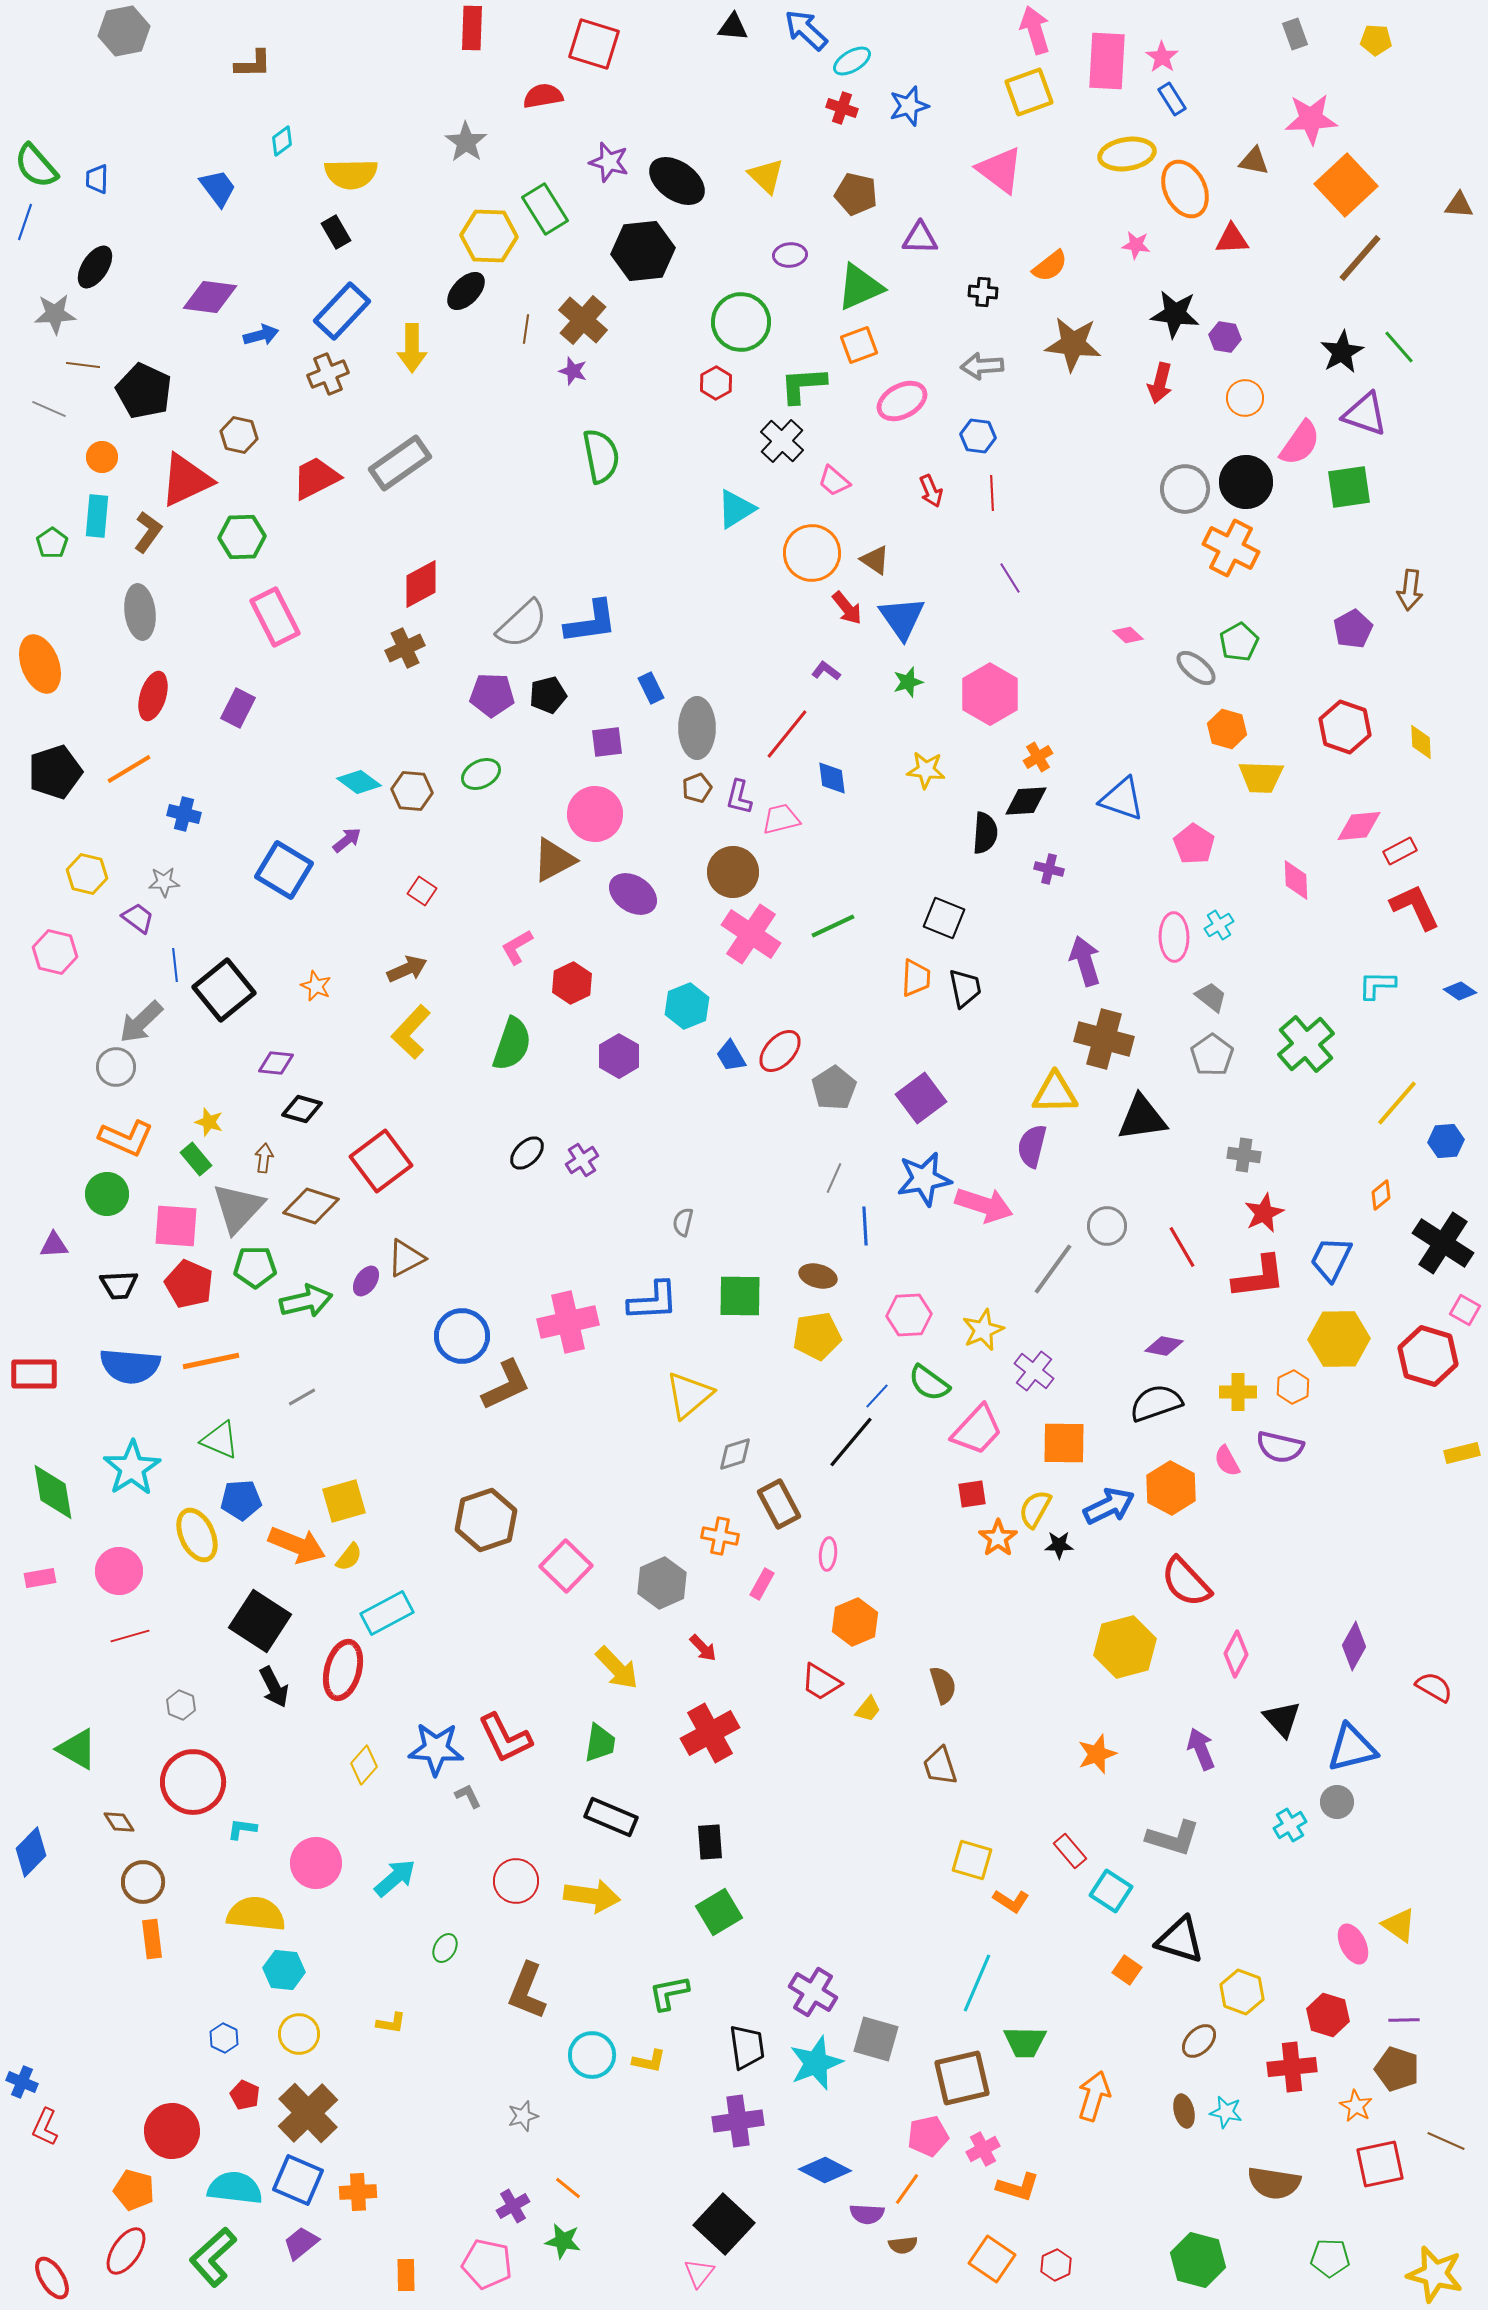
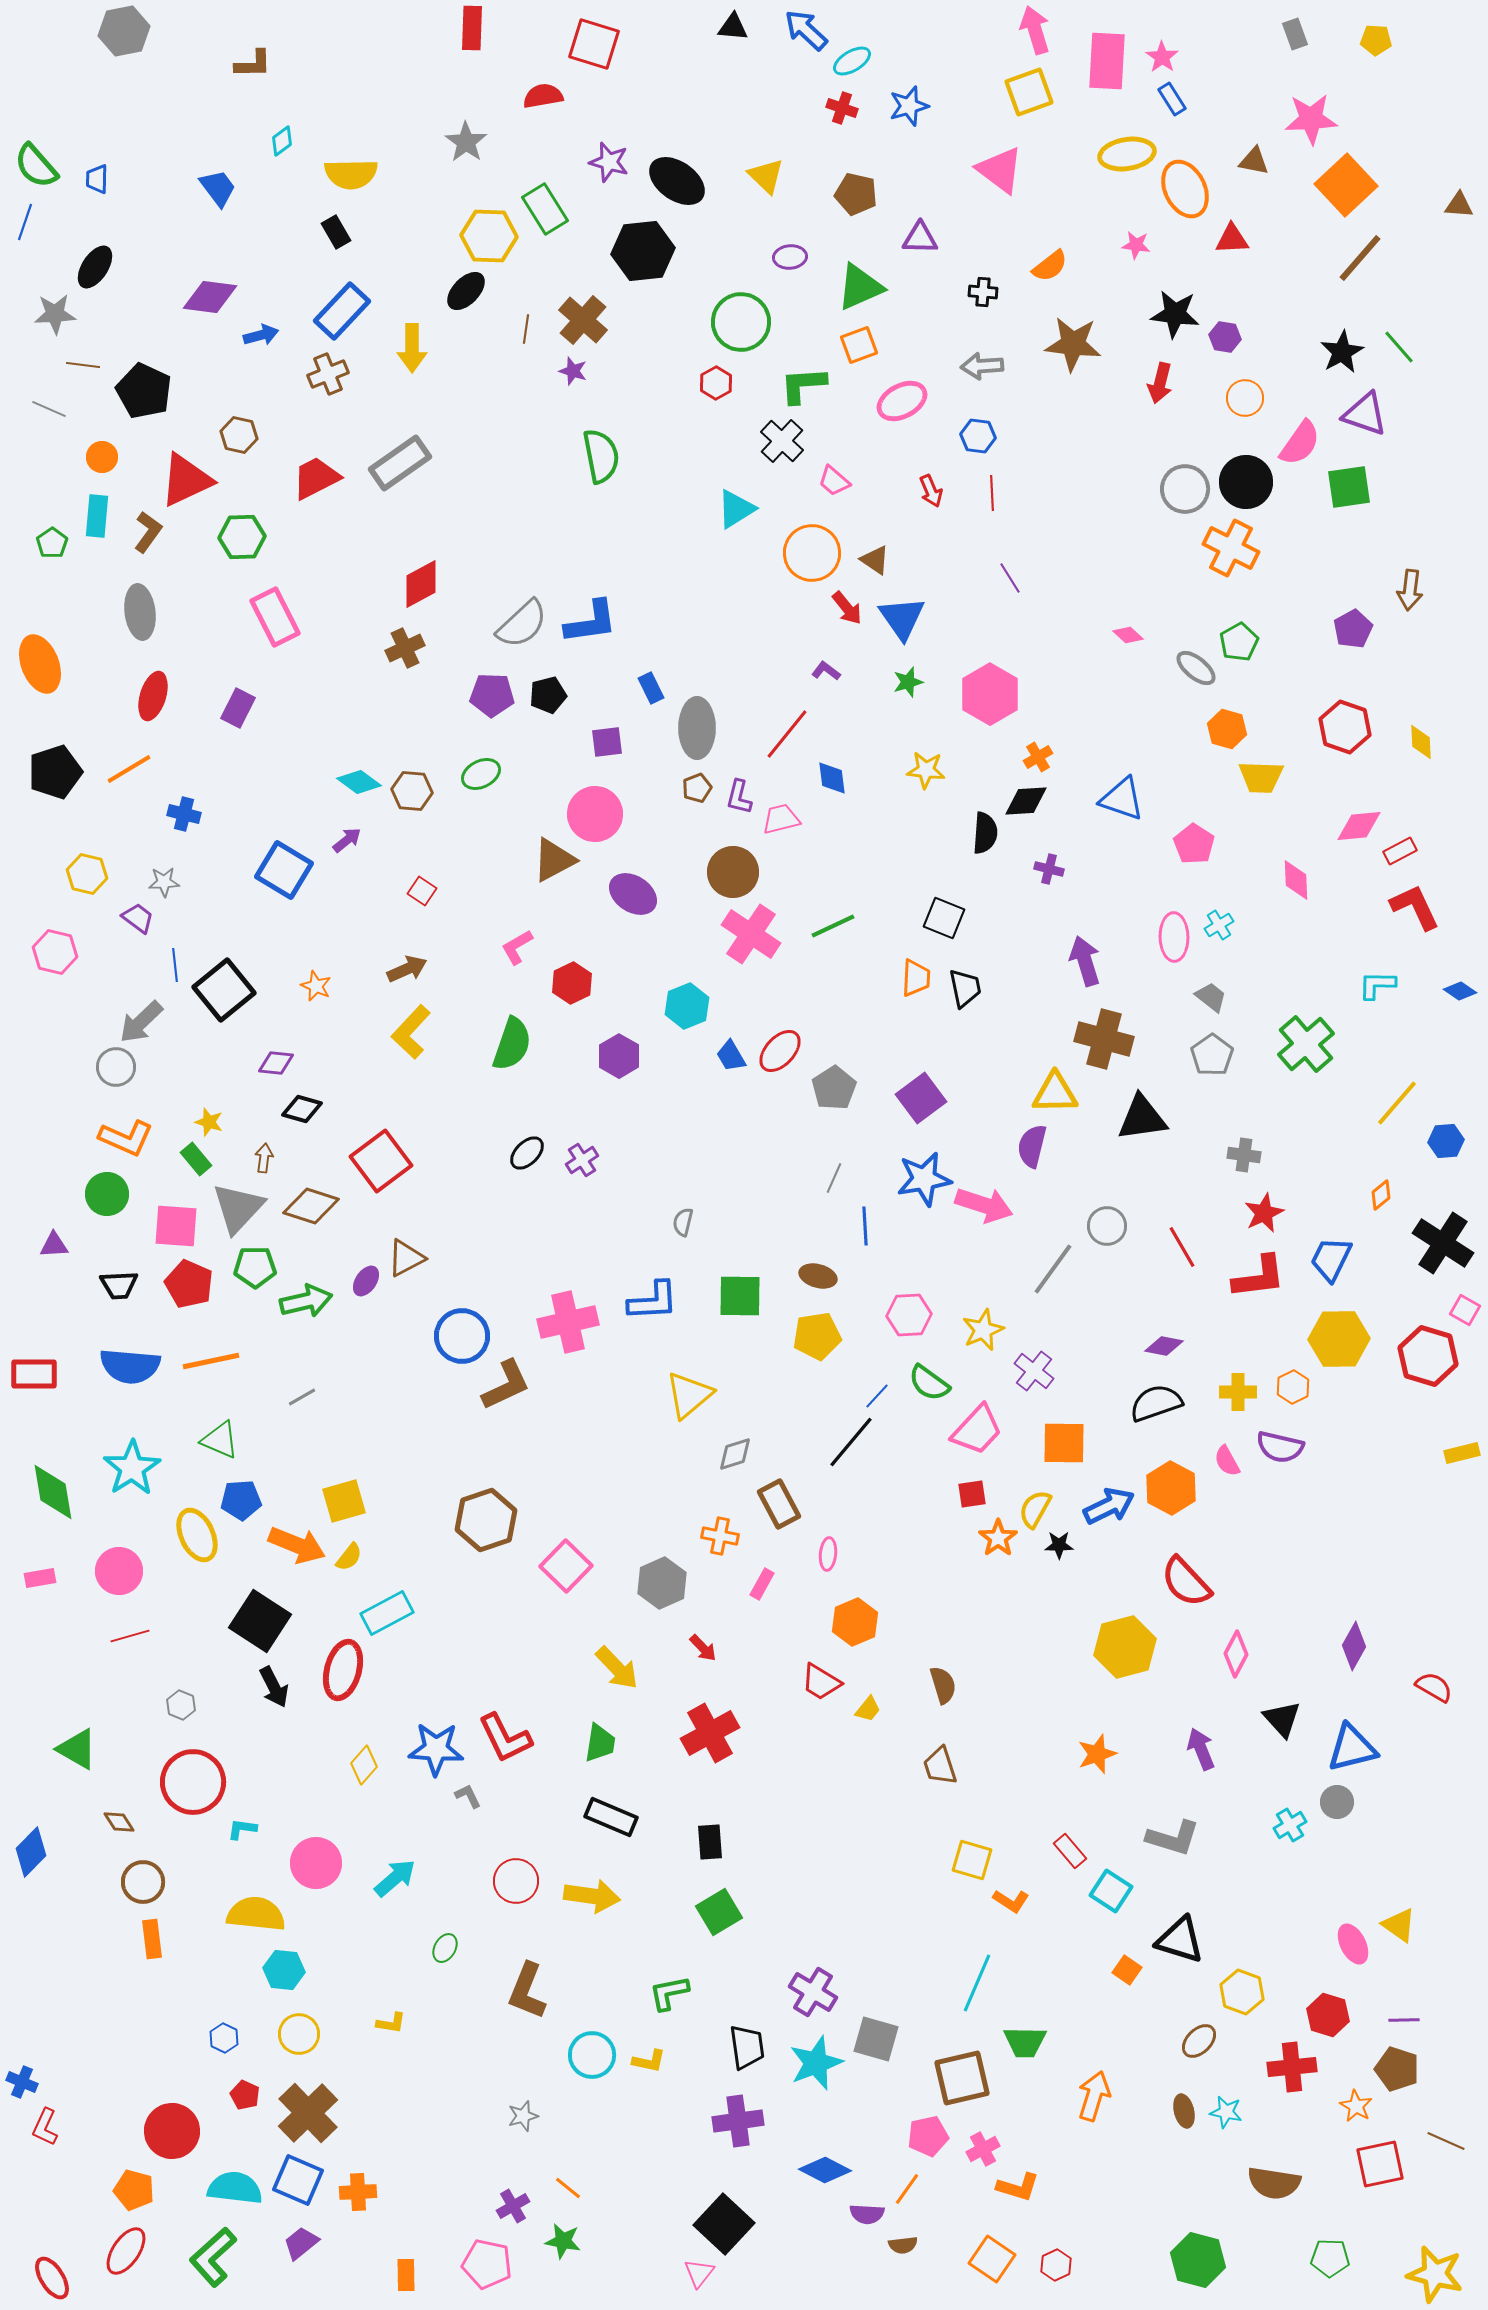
purple ellipse at (790, 255): moved 2 px down
